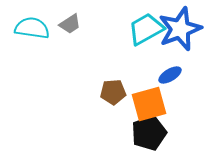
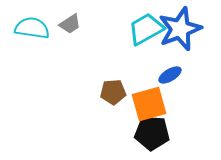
black pentagon: moved 3 px right; rotated 24 degrees clockwise
